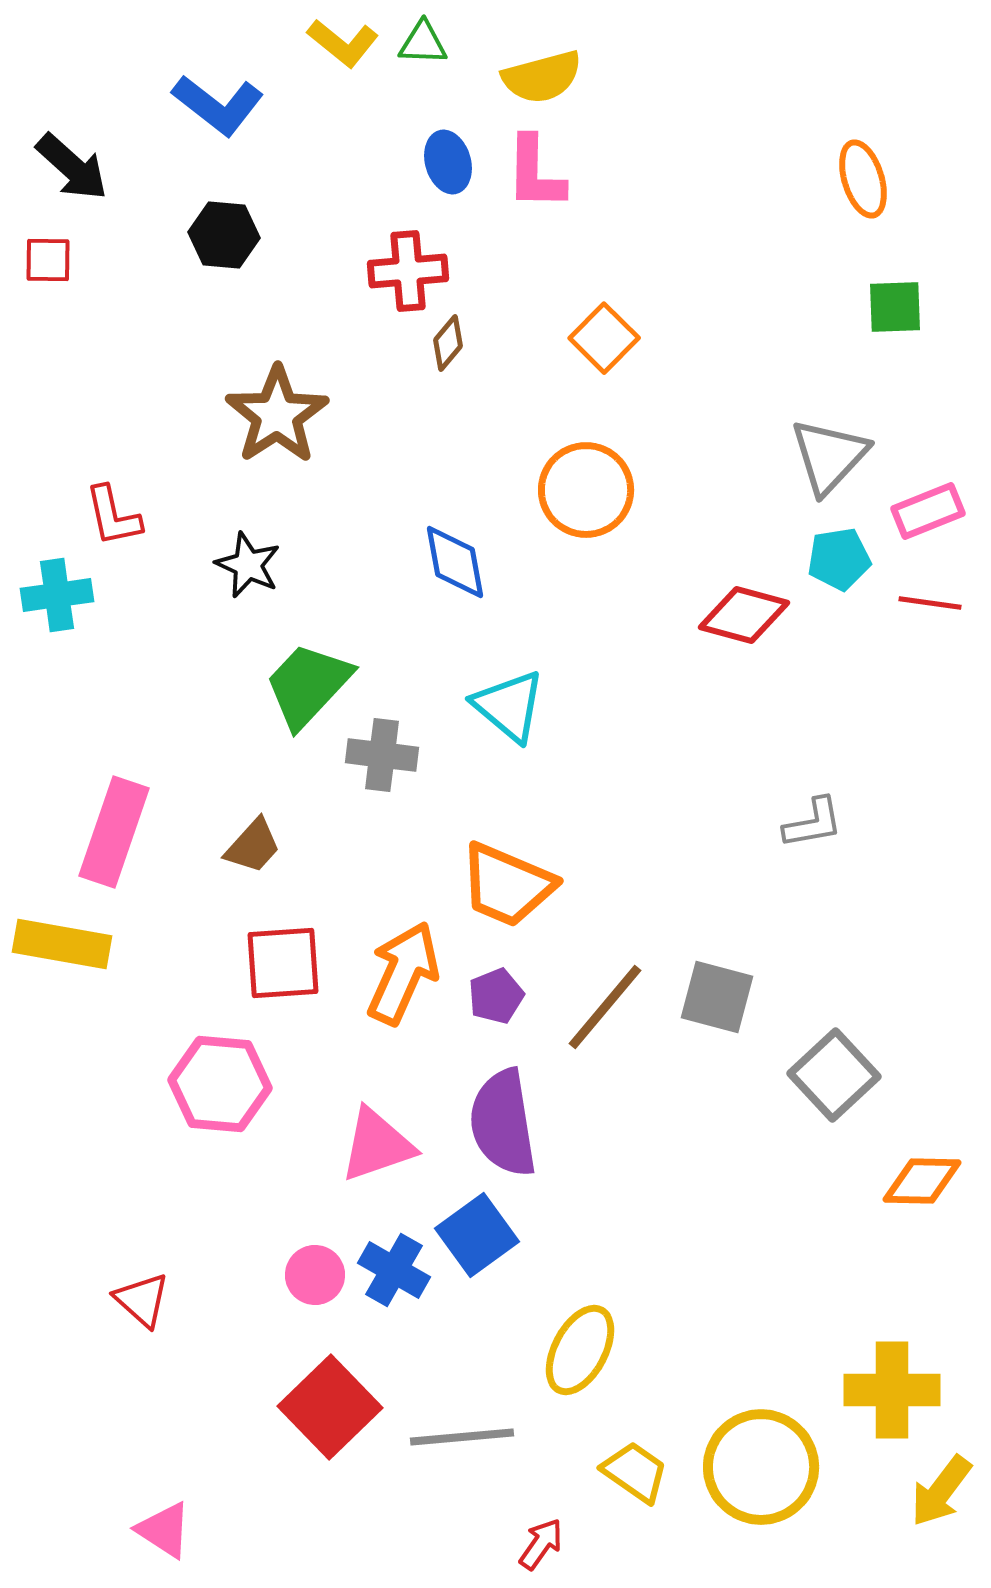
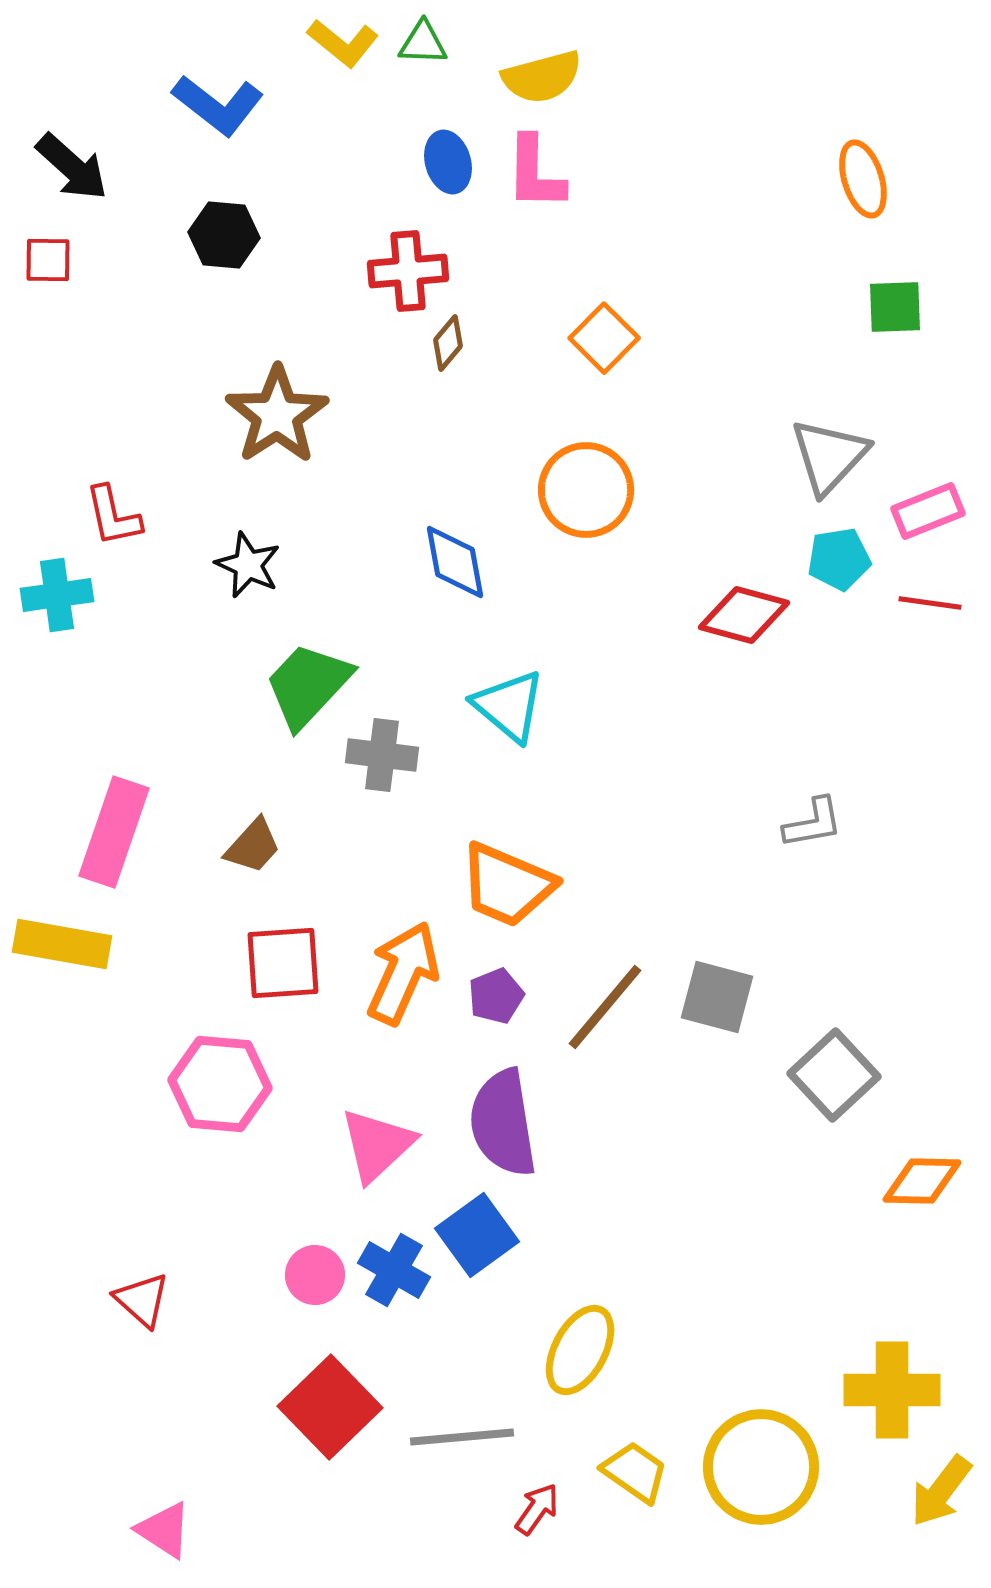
pink triangle at (377, 1145): rotated 24 degrees counterclockwise
red arrow at (541, 1544): moved 4 px left, 35 px up
